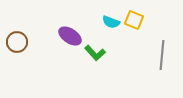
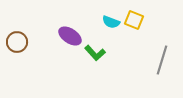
gray line: moved 5 px down; rotated 12 degrees clockwise
